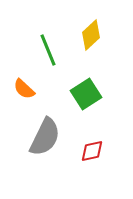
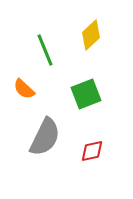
green line: moved 3 px left
green square: rotated 12 degrees clockwise
